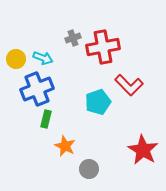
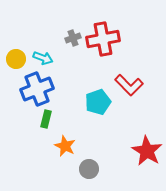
red cross: moved 8 px up
red star: moved 4 px right, 1 px down
